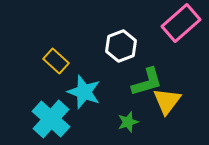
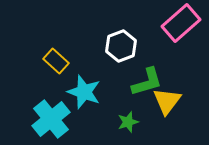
cyan cross: rotated 9 degrees clockwise
